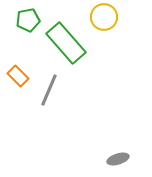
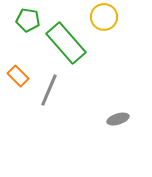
green pentagon: rotated 20 degrees clockwise
gray ellipse: moved 40 px up
